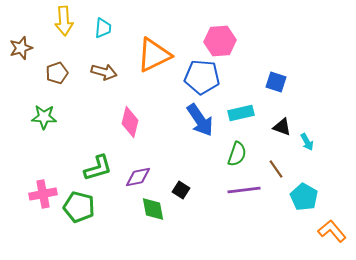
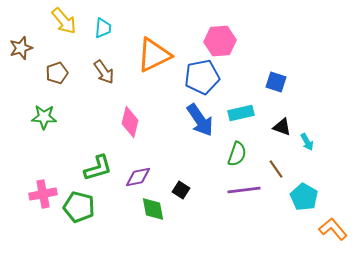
yellow arrow: rotated 36 degrees counterclockwise
brown arrow: rotated 40 degrees clockwise
blue pentagon: rotated 16 degrees counterclockwise
orange L-shape: moved 1 px right, 2 px up
